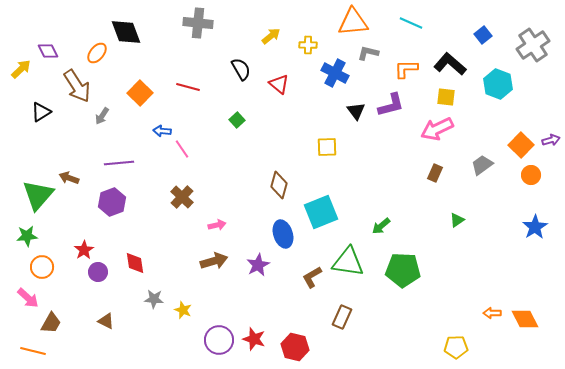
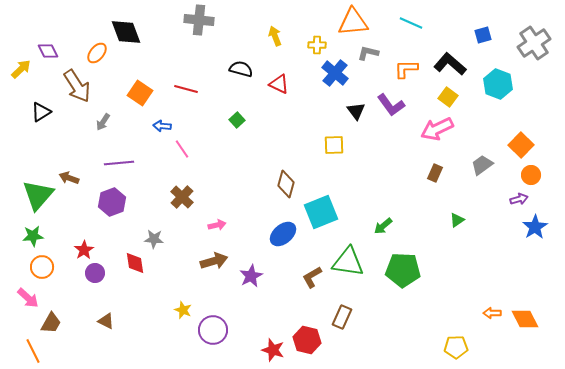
gray cross at (198, 23): moved 1 px right, 3 px up
blue square at (483, 35): rotated 24 degrees clockwise
yellow arrow at (271, 36): moved 4 px right; rotated 72 degrees counterclockwise
yellow cross at (308, 45): moved 9 px right
gray cross at (533, 45): moved 1 px right, 2 px up
black semicircle at (241, 69): rotated 45 degrees counterclockwise
blue cross at (335, 73): rotated 12 degrees clockwise
red triangle at (279, 84): rotated 15 degrees counterclockwise
red line at (188, 87): moved 2 px left, 2 px down
orange square at (140, 93): rotated 10 degrees counterclockwise
yellow square at (446, 97): moved 2 px right; rotated 30 degrees clockwise
purple L-shape at (391, 105): rotated 68 degrees clockwise
gray arrow at (102, 116): moved 1 px right, 6 px down
blue arrow at (162, 131): moved 5 px up
purple arrow at (551, 140): moved 32 px left, 59 px down
yellow square at (327, 147): moved 7 px right, 2 px up
brown diamond at (279, 185): moved 7 px right, 1 px up
green arrow at (381, 226): moved 2 px right
blue ellipse at (283, 234): rotated 68 degrees clockwise
green star at (27, 236): moved 6 px right
purple star at (258, 265): moved 7 px left, 11 px down
purple circle at (98, 272): moved 3 px left, 1 px down
gray star at (154, 299): moved 60 px up
red star at (254, 339): moved 19 px right, 11 px down
purple circle at (219, 340): moved 6 px left, 10 px up
red hexagon at (295, 347): moved 12 px right, 7 px up
orange line at (33, 351): rotated 50 degrees clockwise
